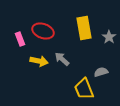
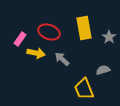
red ellipse: moved 6 px right, 1 px down
pink rectangle: rotated 56 degrees clockwise
yellow arrow: moved 3 px left, 8 px up
gray semicircle: moved 2 px right, 2 px up
